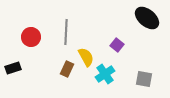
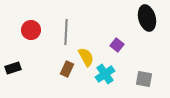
black ellipse: rotated 35 degrees clockwise
red circle: moved 7 px up
